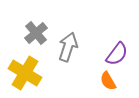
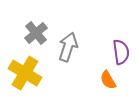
purple semicircle: moved 4 px right, 2 px up; rotated 45 degrees counterclockwise
orange semicircle: moved 1 px up
